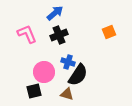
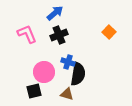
orange square: rotated 24 degrees counterclockwise
black semicircle: moved 1 px up; rotated 25 degrees counterclockwise
